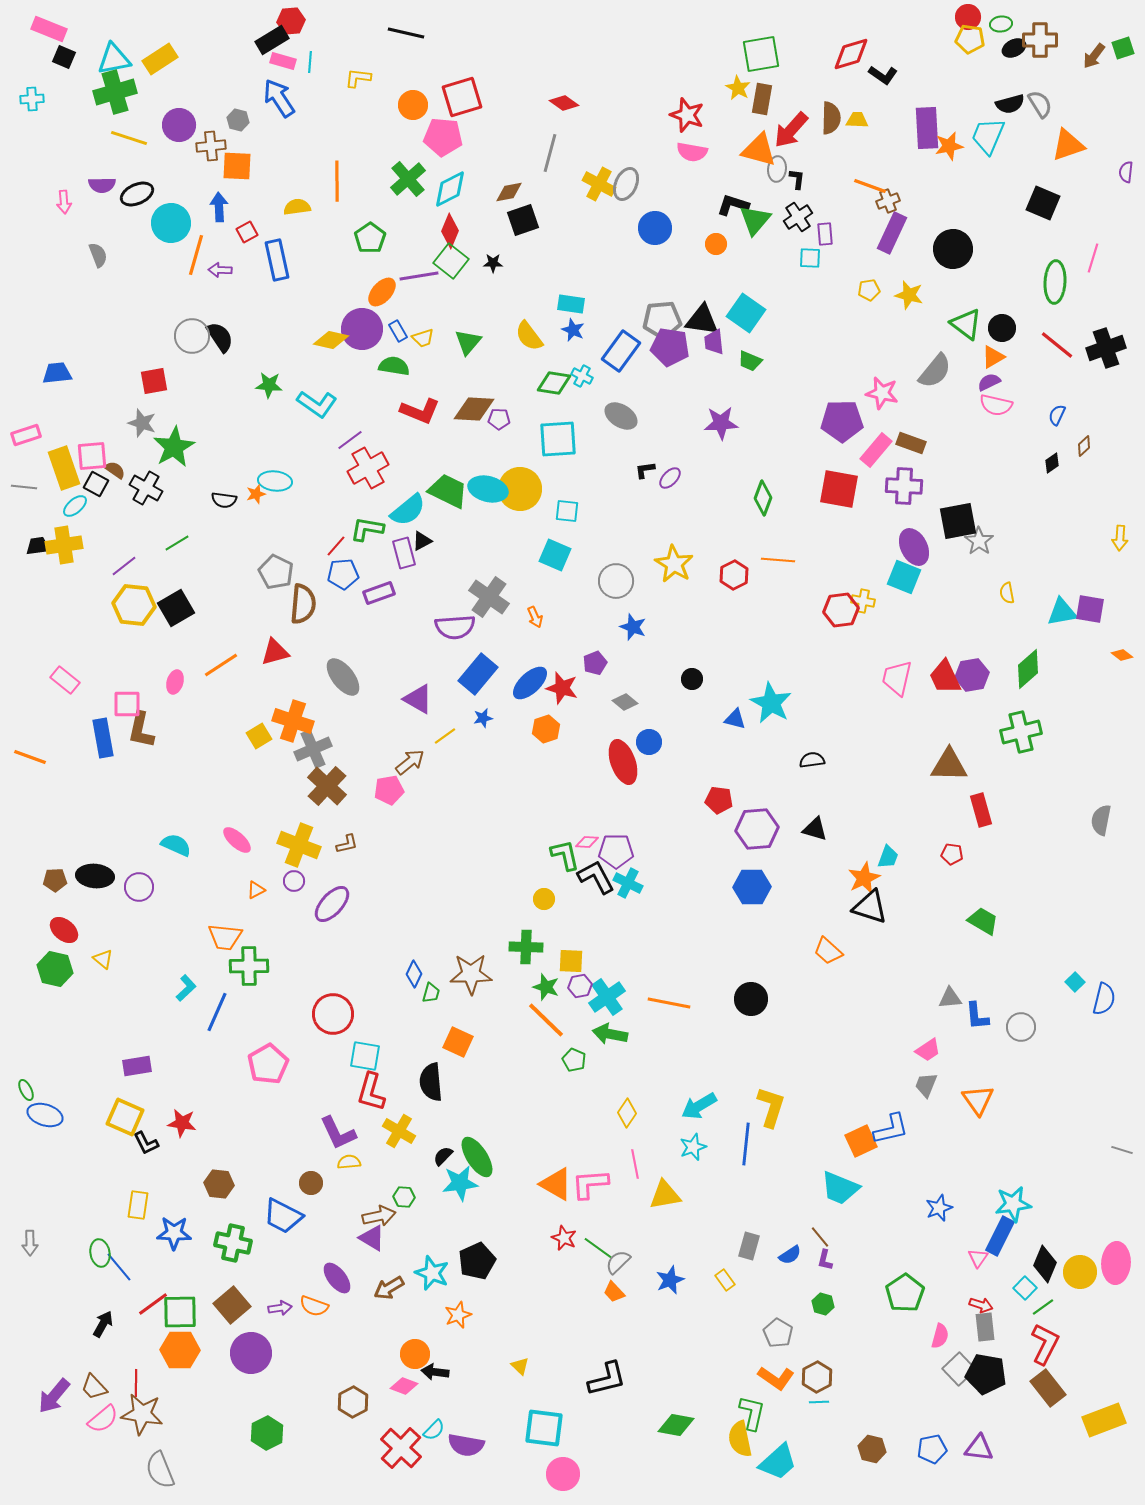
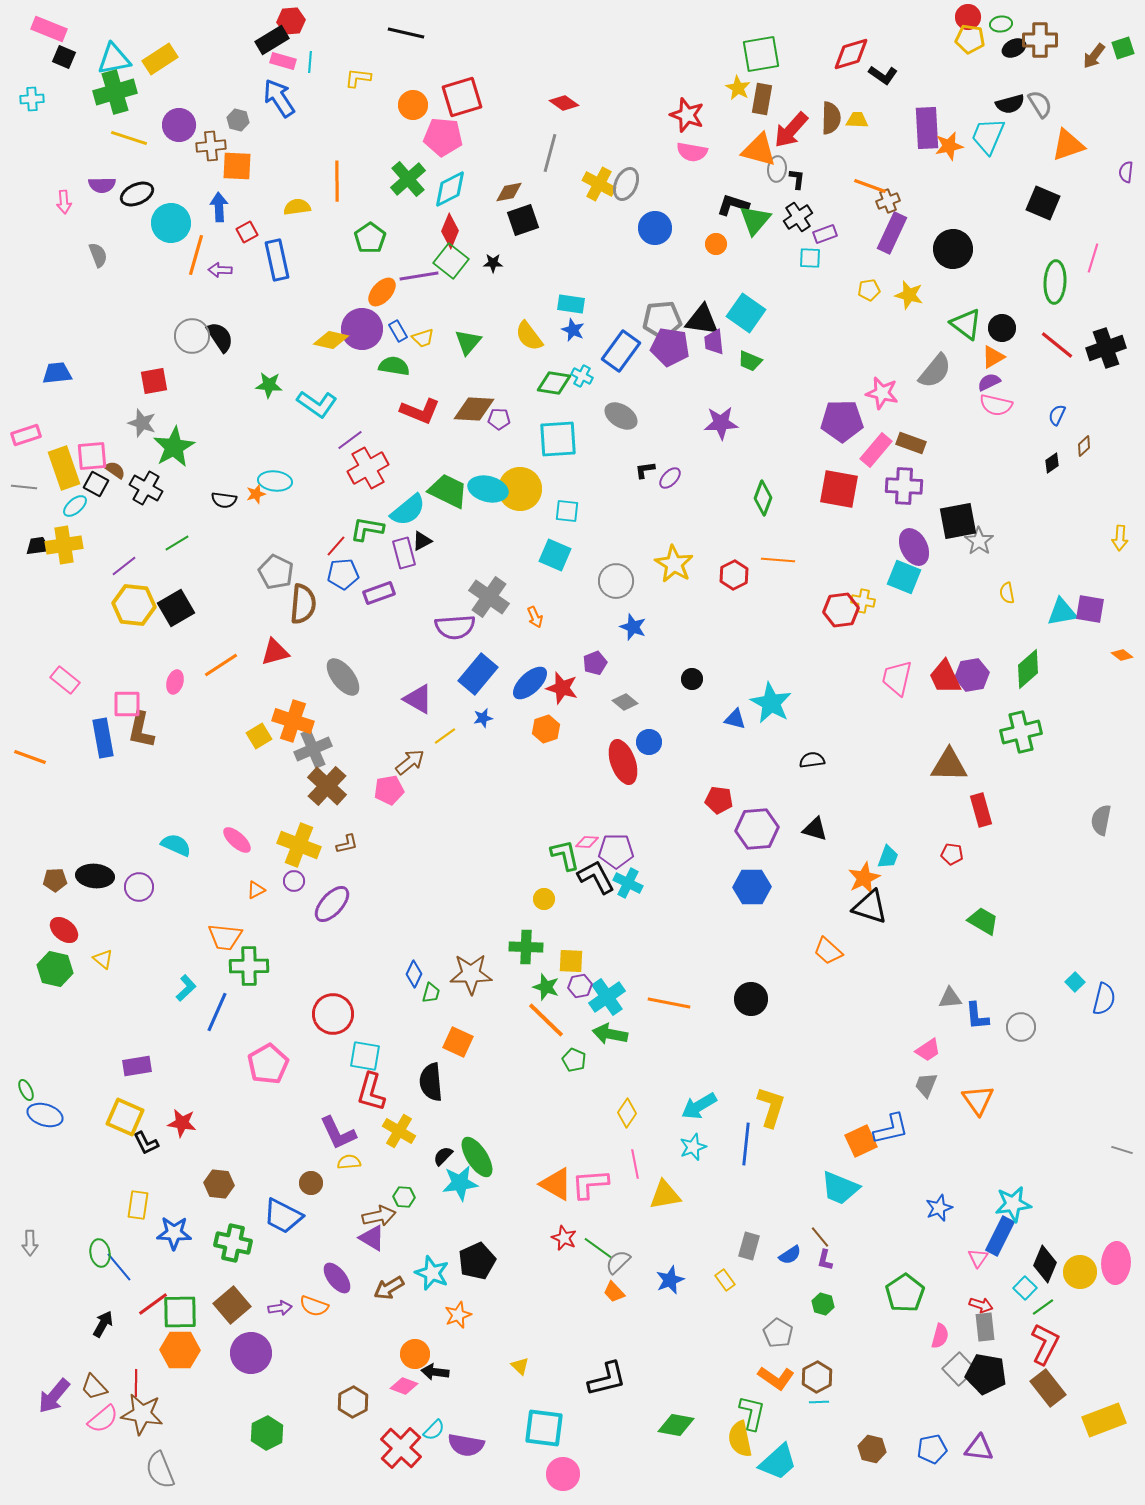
purple rectangle at (825, 234): rotated 75 degrees clockwise
